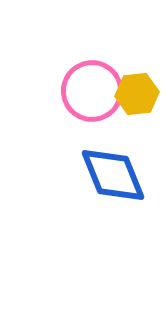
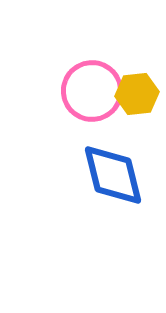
blue diamond: rotated 8 degrees clockwise
